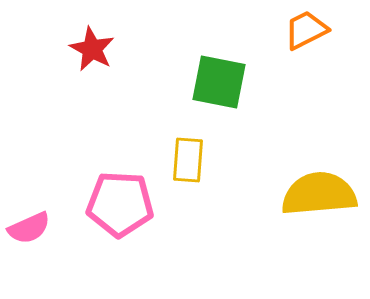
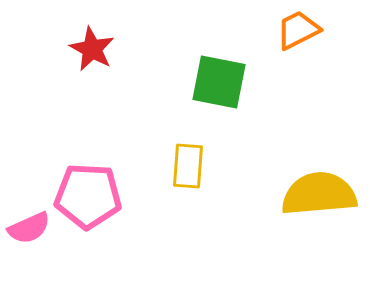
orange trapezoid: moved 8 px left
yellow rectangle: moved 6 px down
pink pentagon: moved 32 px left, 8 px up
